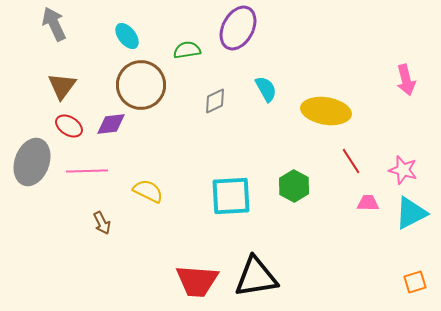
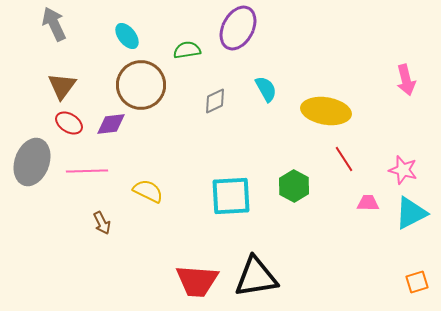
red ellipse: moved 3 px up
red line: moved 7 px left, 2 px up
orange square: moved 2 px right
